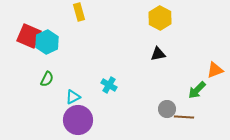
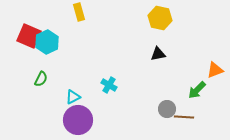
yellow hexagon: rotated 15 degrees counterclockwise
green semicircle: moved 6 px left
